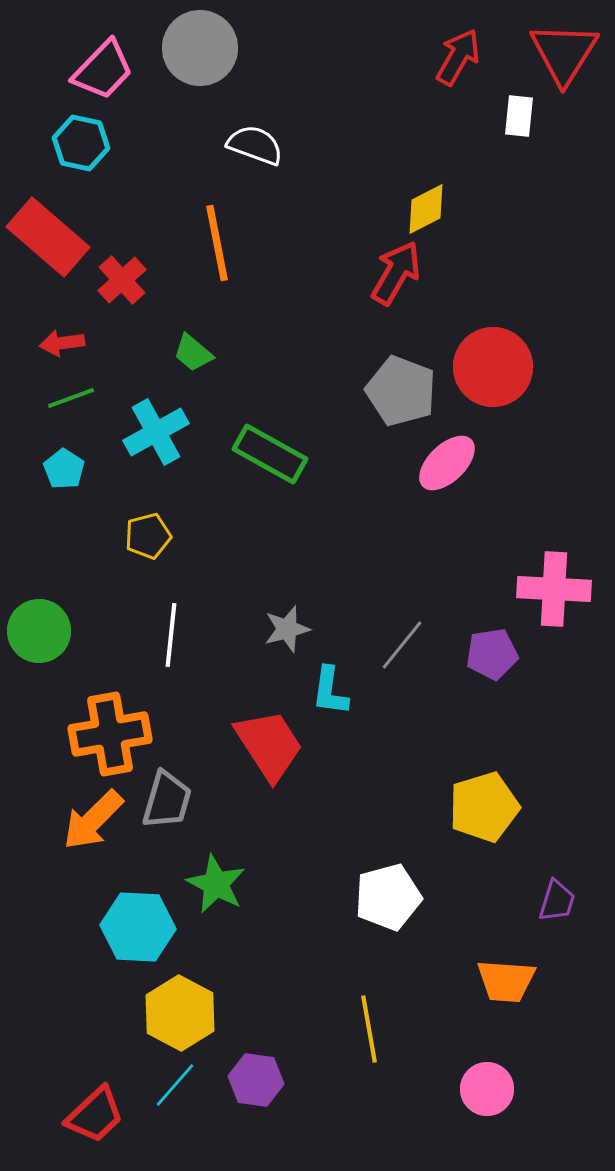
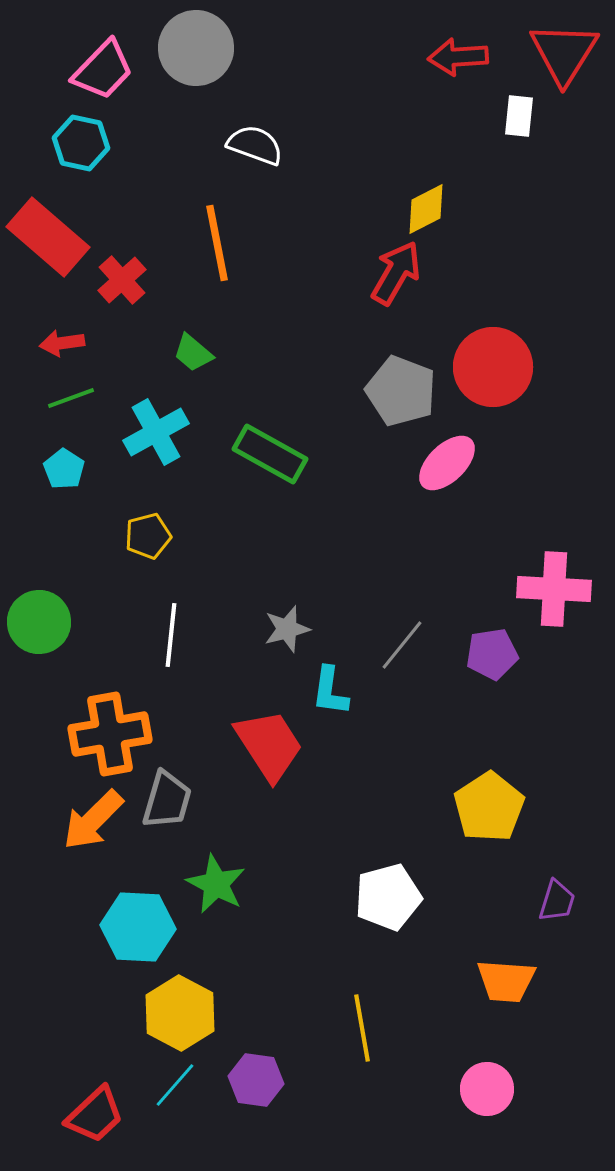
gray circle at (200, 48): moved 4 px left
red arrow at (458, 57): rotated 124 degrees counterclockwise
green circle at (39, 631): moved 9 px up
yellow pentagon at (484, 807): moved 5 px right; rotated 16 degrees counterclockwise
yellow line at (369, 1029): moved 7 px left, 1 px up
